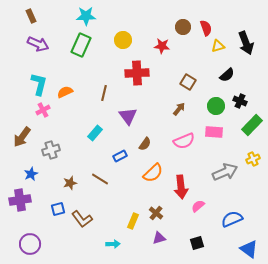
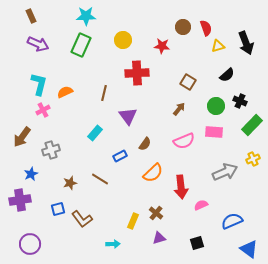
pink semicircle at (198, 206): moved 3 px right, 1 px up; rotated 16 degrees clockwise
blue semicircle at (232, 219): moved 2 px down
